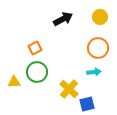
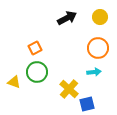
black arrow: moved 4 px right, 1 px up
yellow triangle: rotated 24 degrees clockwise
